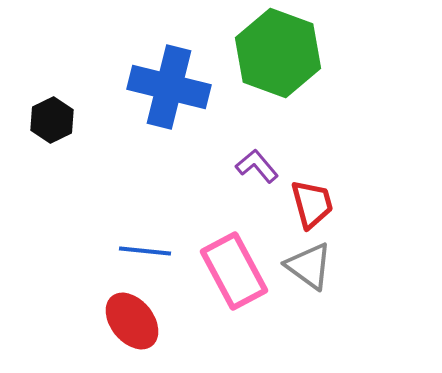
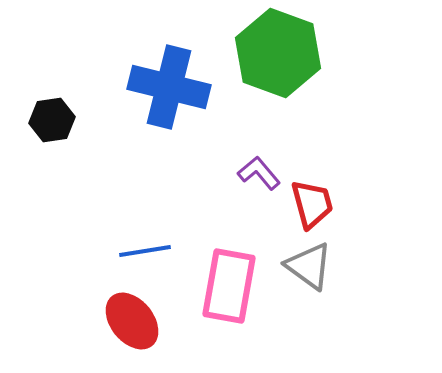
black hexagon: rotated 18 degrees clockwise
purple L-shape: moved 2 px right, 7 px down
blue line: rotated 15 degrees counterclockwise
pink rectangle: moved 5 px left, 15 px down; rotated 38 degrees clockwise
